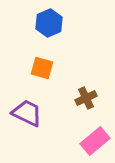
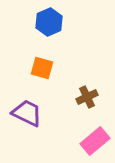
blue hexagon: moved 1 px up
brown cross: moved 1 px right, 1 px up
